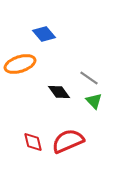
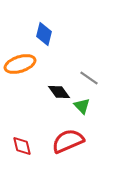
blue diamond: rotated 55 degrees clockwise
green triangle: moved 12 px left, 5 px down
red diamond: moved 11 px left, 4 px down
